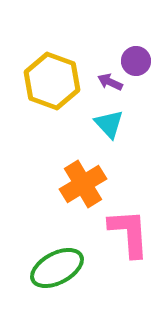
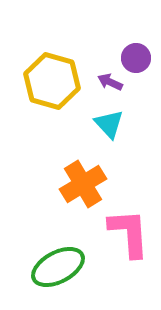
purple circle: moved 3 px up
yellow hexagon: rotated 4 degrees counterclockwise
green ellipse: moved 1 px right, 1 px up
